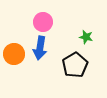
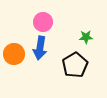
green star: rotated 16 degrees counterclockwise
